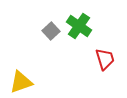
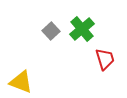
green cross: moved 3 px right, 3 px down; rotated 15 degrees clockwise
yellow triangle: rotated 40 degrees clockwise
